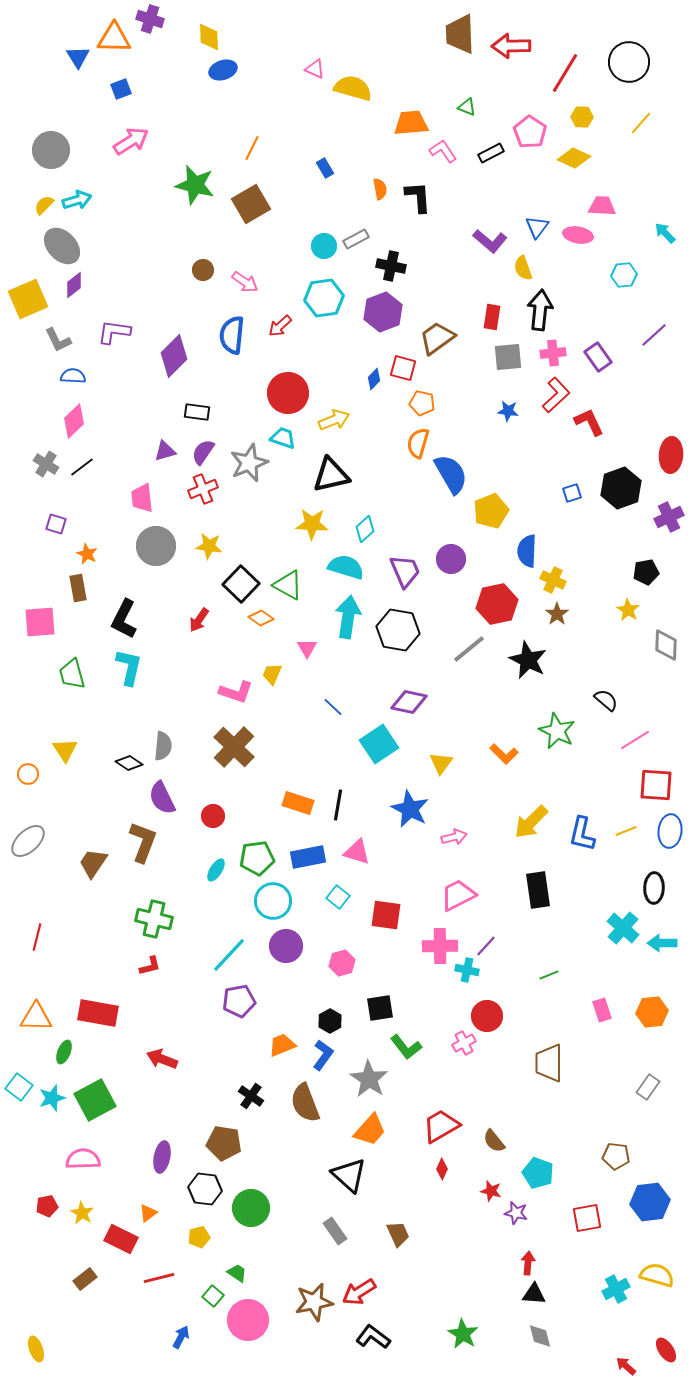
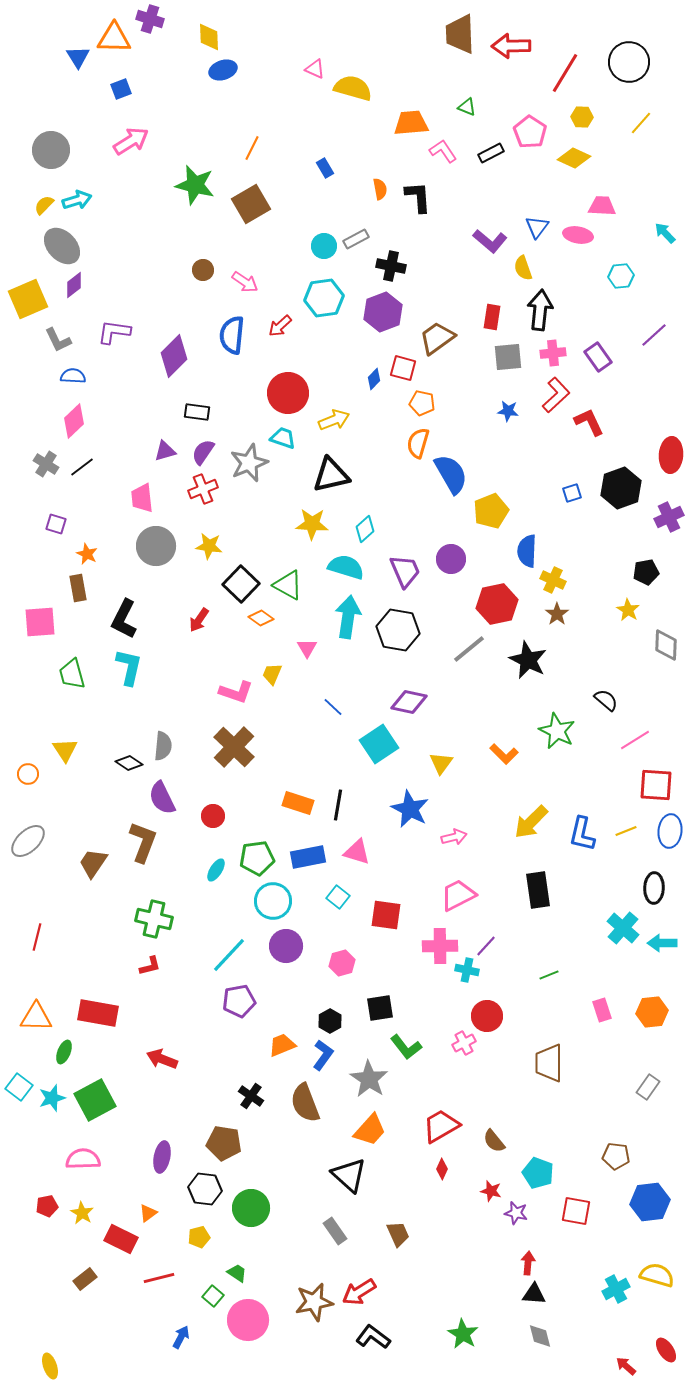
cyan hexagon at (624, 275): moved 3 px left, 1 px down
red square at (587, 1218): moved 11 px left, 7 px up; rotated 20 degrees clockwise
yellow ellipse at (36, 1349): moved 14 px right, 17 px down
